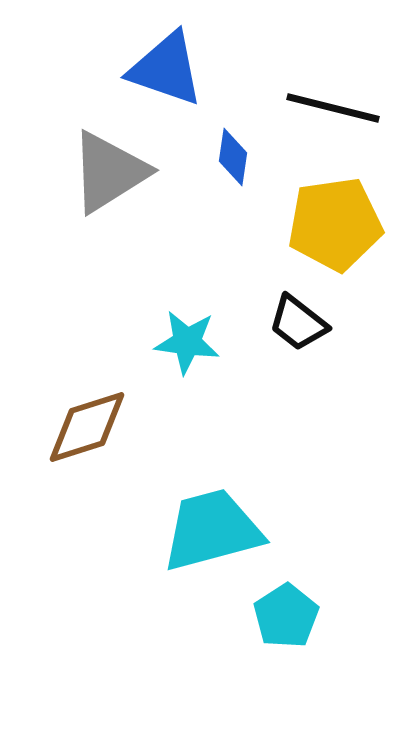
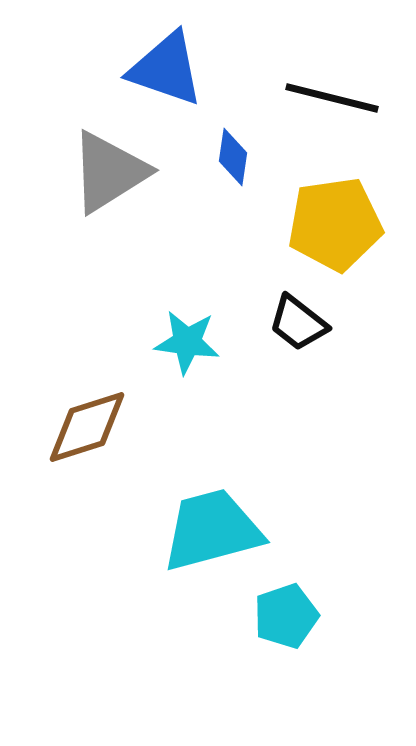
black line: moved 1 px left, 10 px up
cyan pentagon: rotated 14 degrees clockwise
